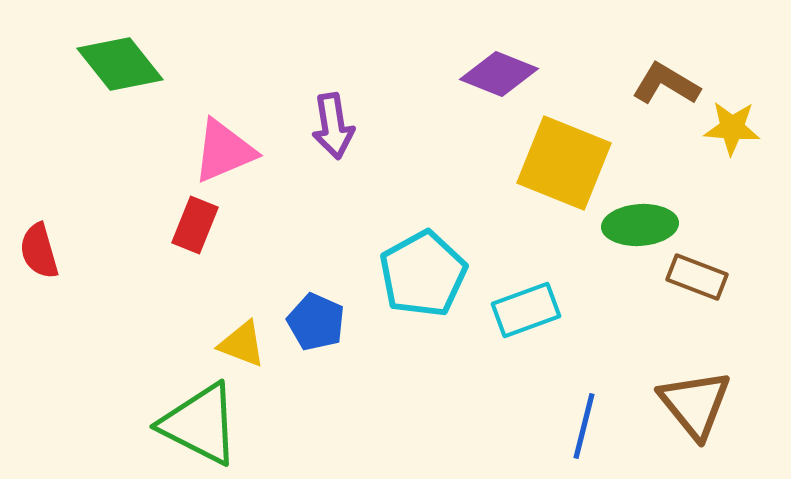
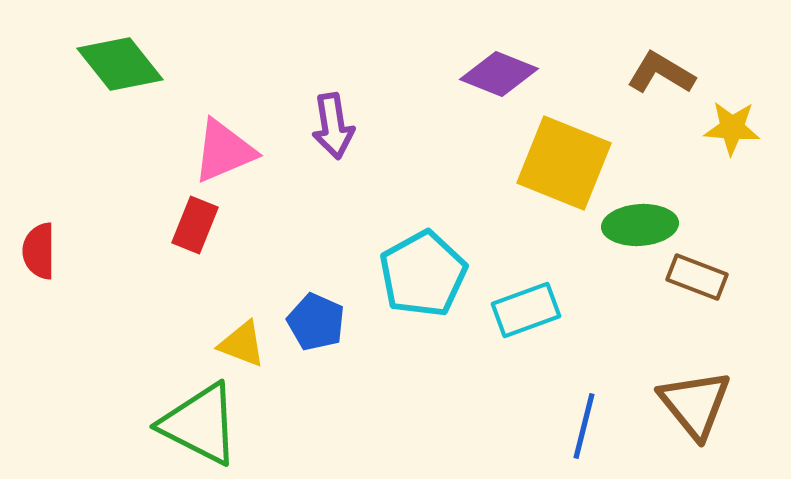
brown L-shape: moved 5 px left, 11 px up
red semicircle: rotated 16 degrees clockwise
